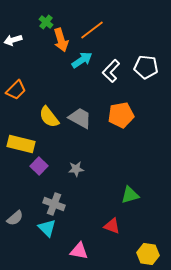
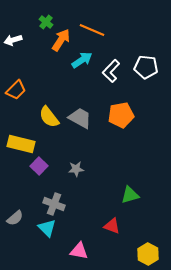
orange line: rotated 60 degrees clockwise
orange arrow: rotated 130 degrees counterclockwise
yellow hexagon: rotated 20 degrees clockwise
